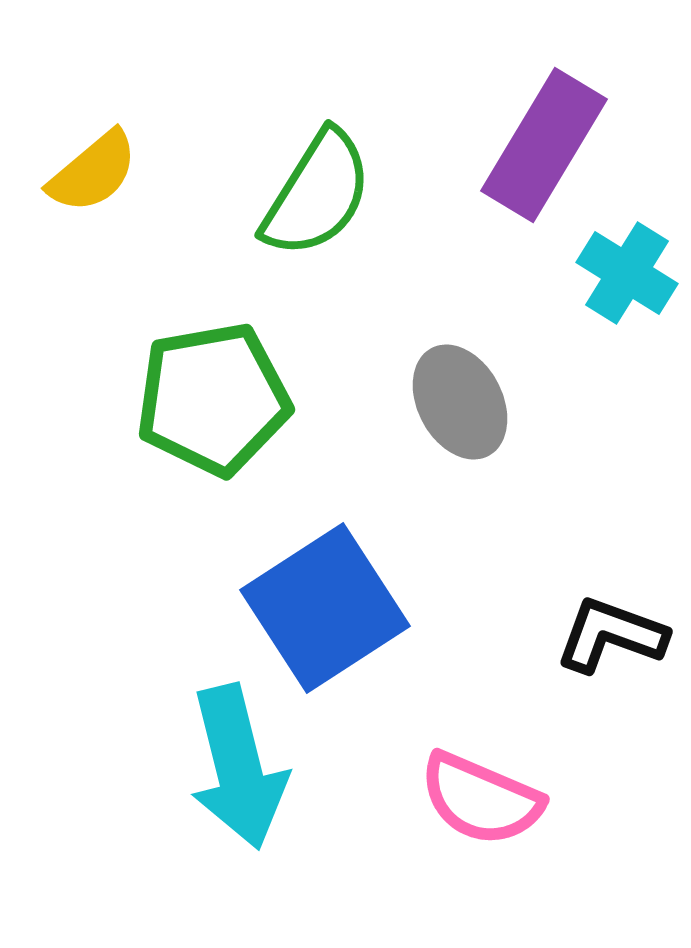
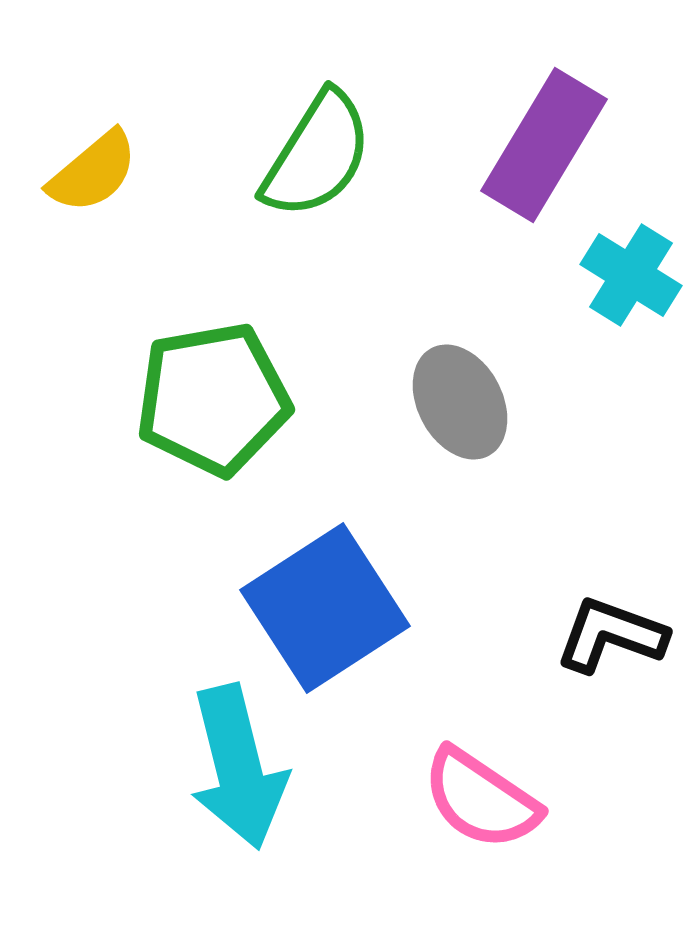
green semicircle: moved 39 px up
cyan cross: moved 4 px right, 2 px down
pink semicircle: rotated 11 degrees clockwise
